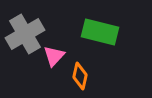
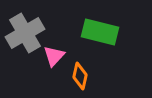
gray cross: moved 1 px up
